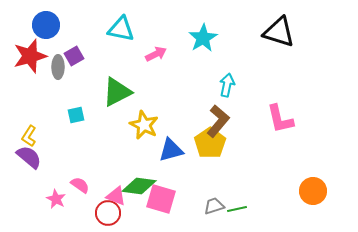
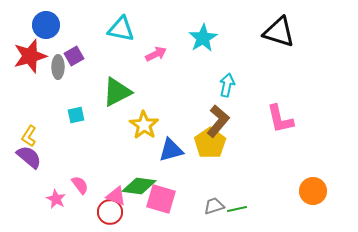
yellow star: rotated 8 degrees clockwise
pink semicircle: rotated 18 degrees clockwise
red circle: moved 2 px right, 1 px up
